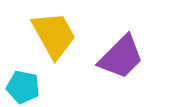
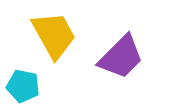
cyan pentagon: moved 1 px up
